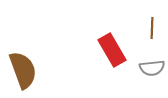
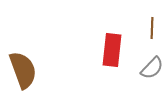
red rectangle: rotated 36 degrees clockwise
gray semicircle: rotated 40 degrees counterclockwise
